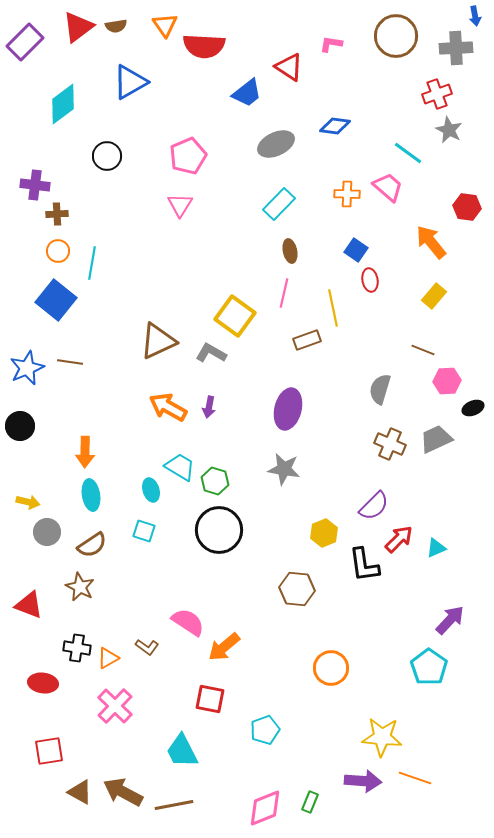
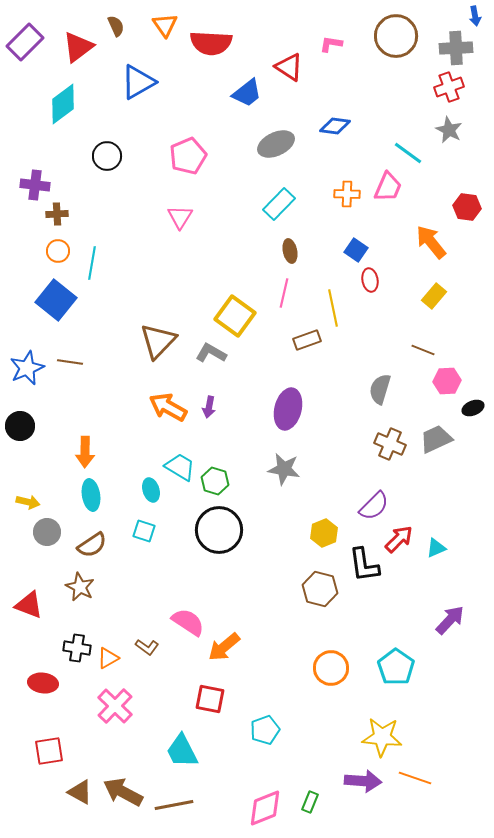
brown semicircle at (116, 26): rotated 105 degrees counterclockwise
red triangle at (78, 27): moved 20 px down
red semicircle at (204, 46): moved 7 px right, 3 px up
blue triangle at (130, 82): moved 8 px right
red cross at (437, 94): moved 12 px right, 7 px up
pink trapezoid at (388, 187): rotated 72 degrees clockwise
pink triangle at (180, 205): moved 12 px down
brown triangle at (158, 341): rotated 21 degrees counterclockwise
brown hexagon at (297, 589): moved 23 px right; rotated 8 degrees clockwise
cyan pentagon at (429, 667): moved 33 px left
